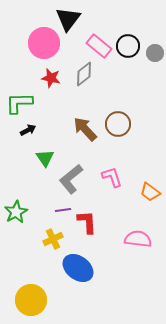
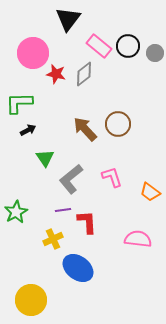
pink circle: moved 11 px left, 10 px down
red star: moved 5 px right, 4 px up
